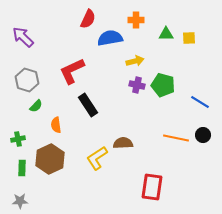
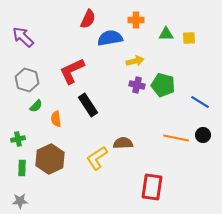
orange semicircle: moved 6 px up
